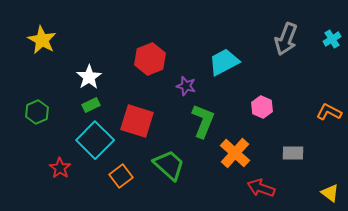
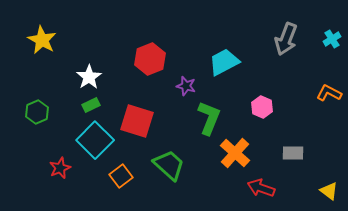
orange L-shape: moved 19 px up
green L-shape: moved 6 px right, 3 px up
red star: rotated 15 degrees clockwise
yellow triangle: moved 1 px left, 2 px up
